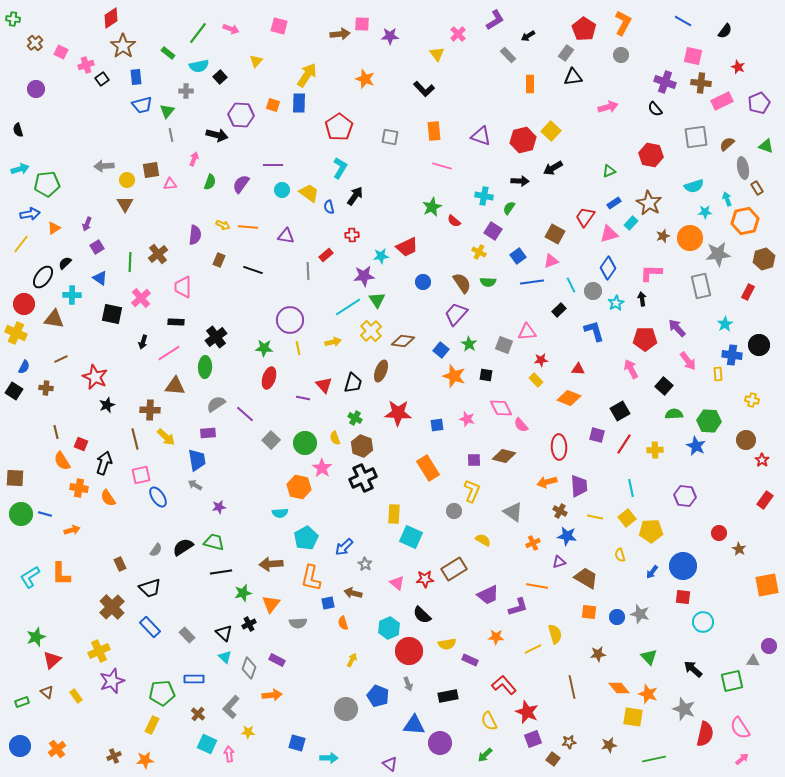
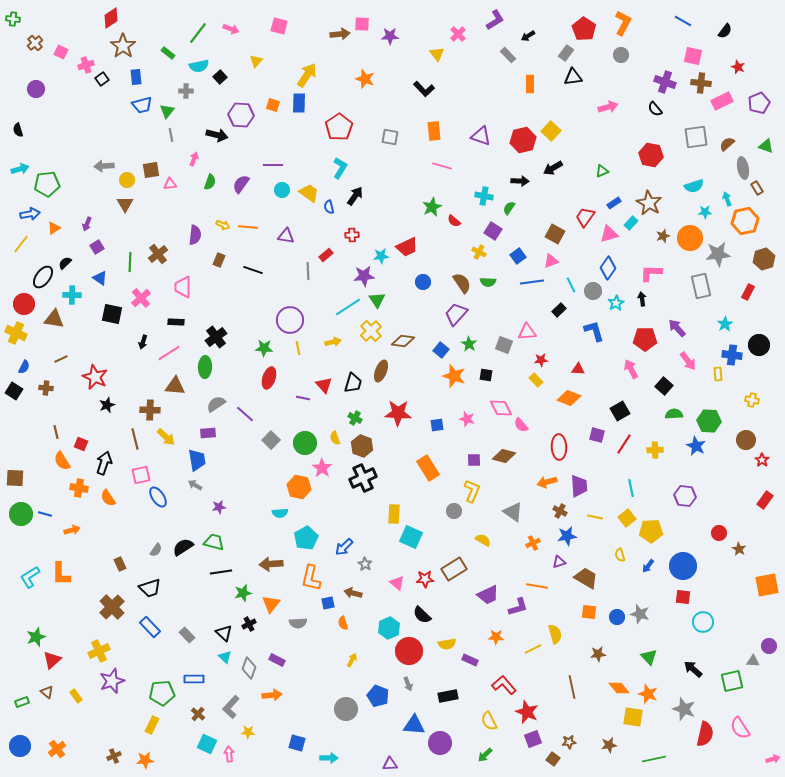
green triangle at (609, 171): moved 7 px left
blue star at (567, 536): rotated 18 degrees counterclockwise
blue arrow at (652, 572): moved 4 px left, 6 px up
pink arrow at (742, 759): moved 31 px right; rotated 24 degrees clockwise
purple triangle at (390, 764): rotated 42 degrees counterclockwise
